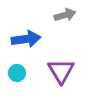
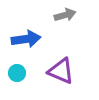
purple triangle: rotated 36 degrees counterclockwise
